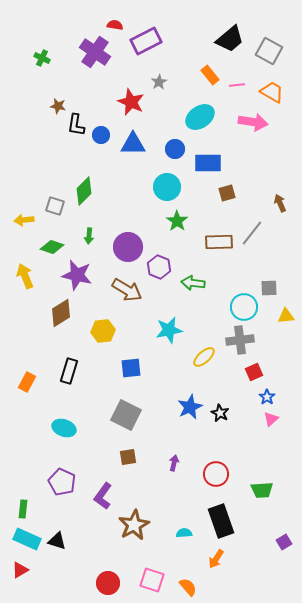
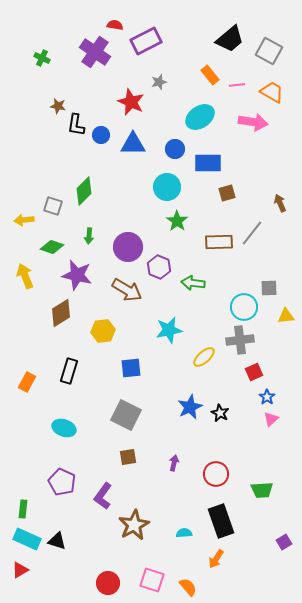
gray star at (159, 82): rotated 14 degrees clockwise
gray square at (55, 206): moved 2 px left
